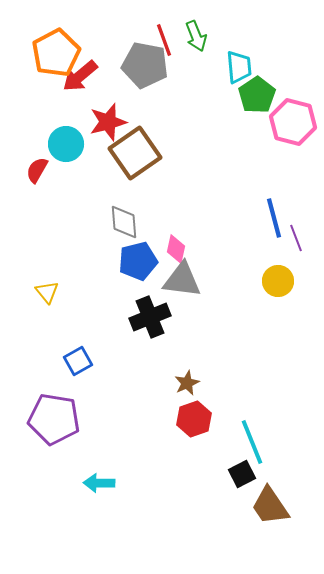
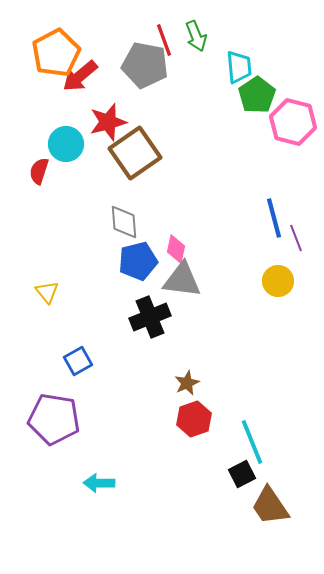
red semicircle: moved 2 px right, 1 px down; rotated 12 degrees counterclockwise
